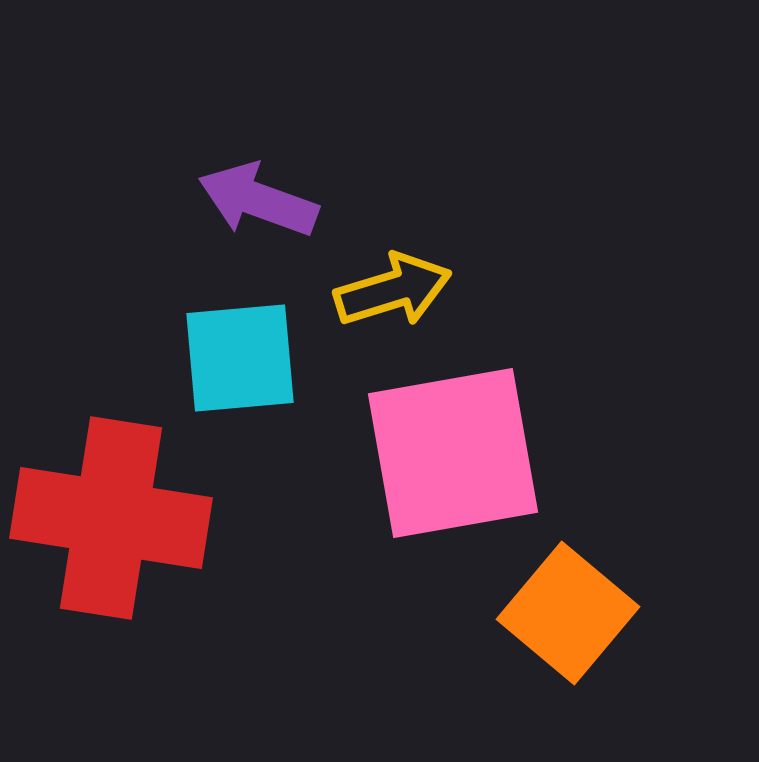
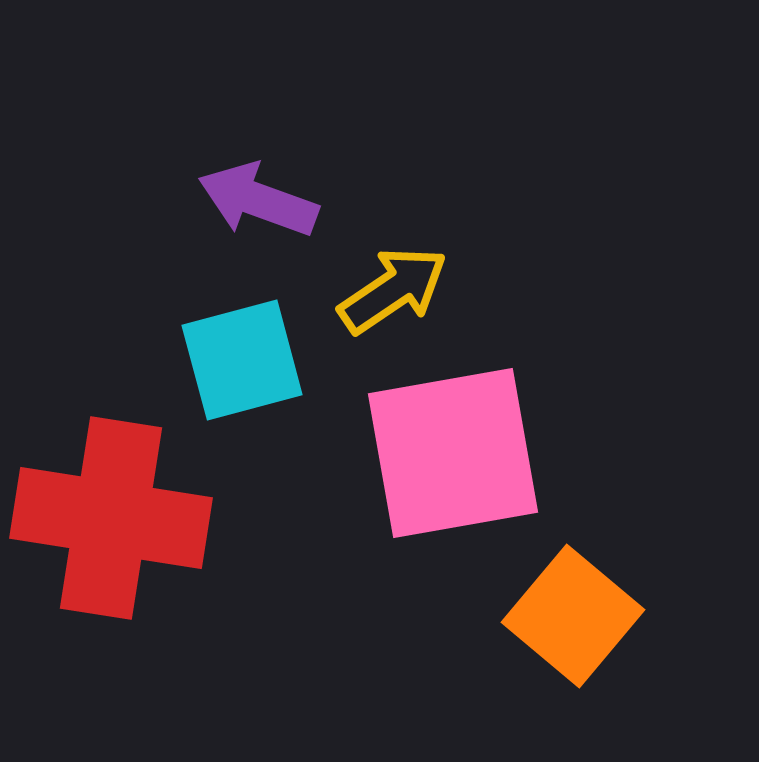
yellow arrow: rotated 17 degrees counterclockwise
cyan square: moved 2 px right, 2 px down; rotated 10 degrees counterclockwise
orange square: moved 5 px right, 3 px down
